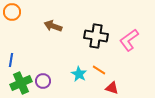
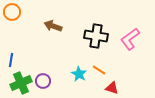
pink L-shape: moved 1 px right, 1 px up
